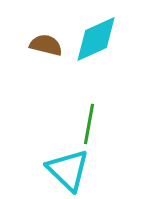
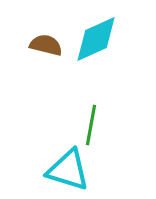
green line: moved 2 px right, 1 px down
cyan triangle: rotated 27 degrees counterclockwise
